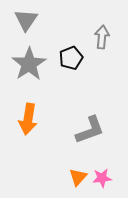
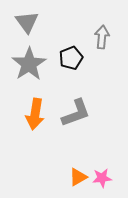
gray triangle: moved 1 px right, 2 px down; rotated 10 degrees counterclockwise
orange arrow: moved 7 px right, 5 px up
gray L-shape: moved 14 px left, 17 px up
orange triangle: rotated 18 degrees clockwise
